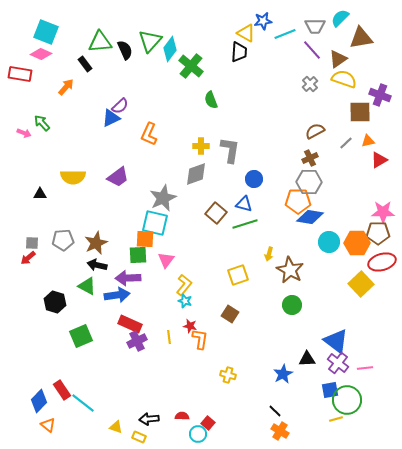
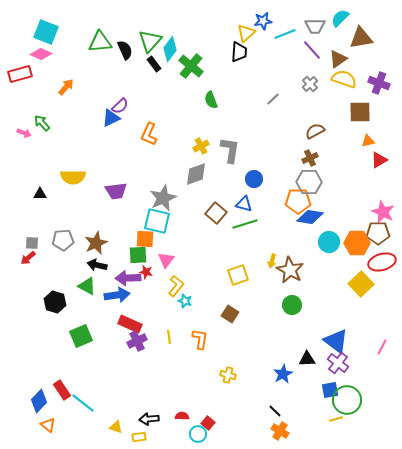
yellow triangle at (246, 33): rotated 48 degrees clockwise
black rectangle at (85, 64): moved 69 px right
red rectangle at (20, 74): rotated 25 degrees counterclockwise
purple cross at (380, 95): moved 1 px left, 12 px up
gray line at (346, 143): moved 73 px left, 44 px up
yellow cross at (201, 146): rotated 28 degrees counterclockwise
purple trapezoid at (118, 177): moved 2 px left, 14 px down; rotated 30 degrees clockwise
pink star at (383, 212): rotated 25 degrees clockwise
cyan square at (155, 223): moved 2 px right, 2 px up
yellow arrow at (269, 254): moved 3 px right, 7 px down
yellow L-shape at (184, 285): moved 8 px left, 1 px down
red star at (190, 326): moved 44 px left, 54 px up
pink line at (365, 368): moved 17 px right, 21 px up; rotated 56 degrees counterclockwise
yellow rectangle at (139, 437): rotated 32 degrees counterclockwise
